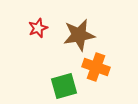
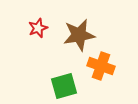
orange cross: moved 5 px right, 1 px up
